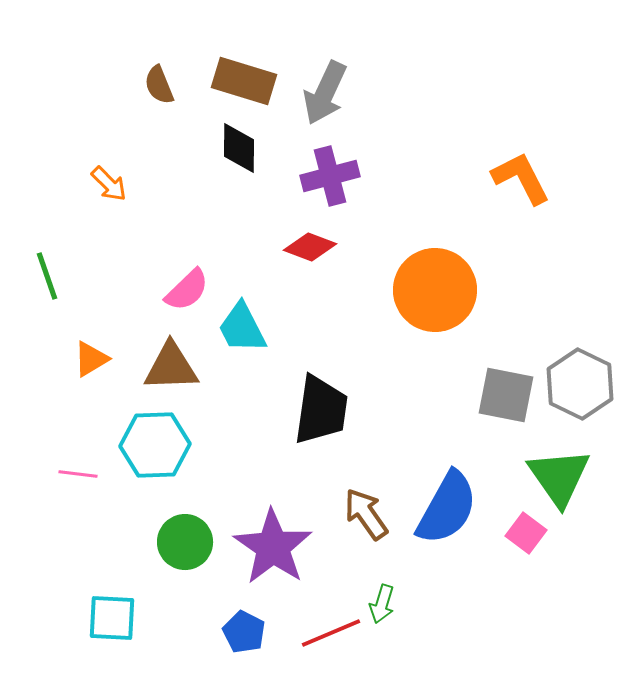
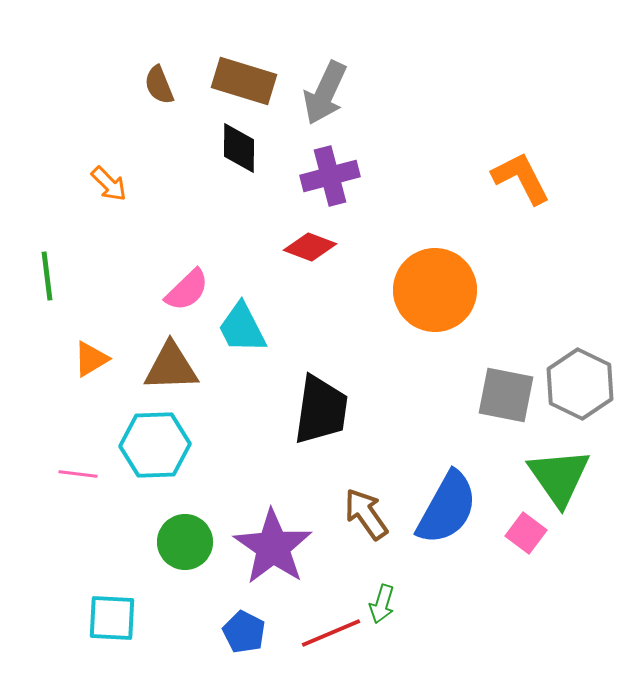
green line: rotated 12 degrees clockwise
